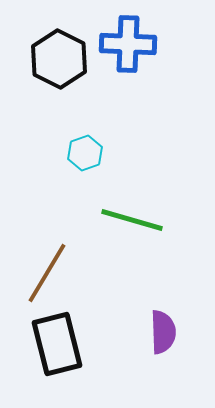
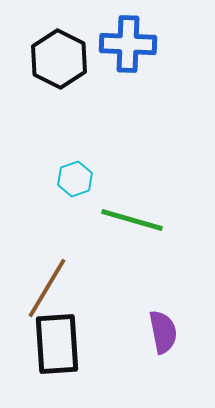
cyan hexagon: moved 10 px left, 26 px down
brown line: moved 15 px down
purple semicircle: rotated 9 degrees counterclockwise
black rectangle: rotated 10 degrees clockwise
